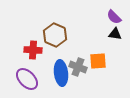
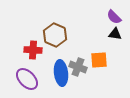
orange square: moved 1 px right, 1 px up
